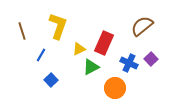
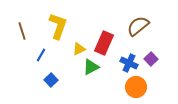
brown semicircle: moved 4 px left
orange circle: moved 21 px right, 1 px up
